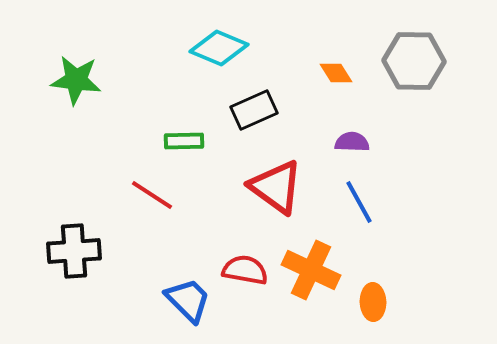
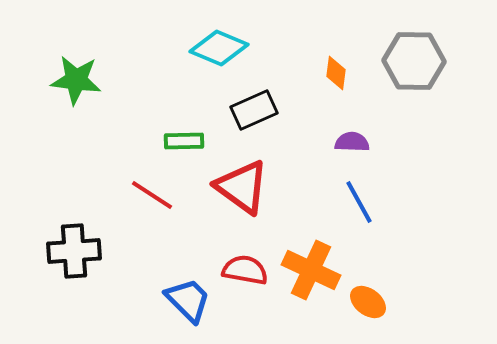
orange diamond: rotated 40 degrees clockwise
red triangle: moved 34 px left
orange ellipse: moved 5 px left; rotated 51 degrees counterclockwise
